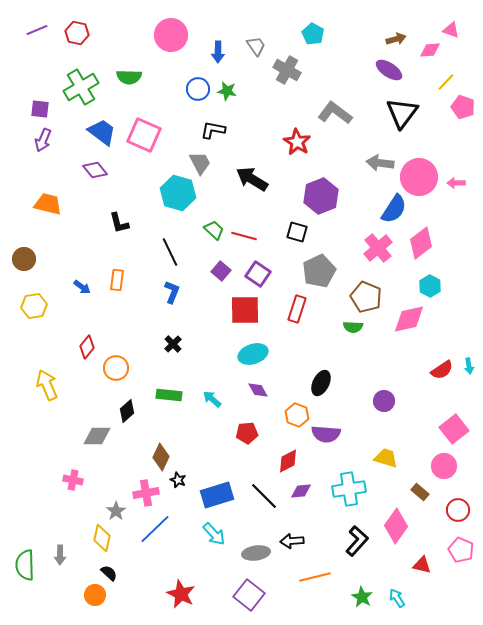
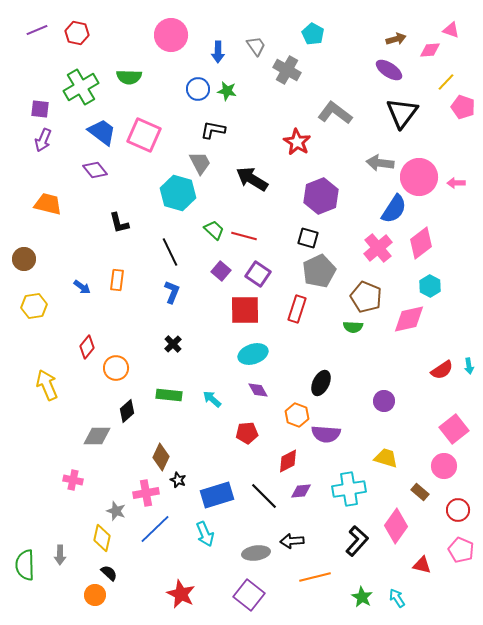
black square at (297, 232): moved 11 px right, 6 px down
gray star at (116, 511): rotated 18 degrees counterclockwise
cyan arrow at (214, 534): moved 9 px left; rotated 20 degrees clockwise
